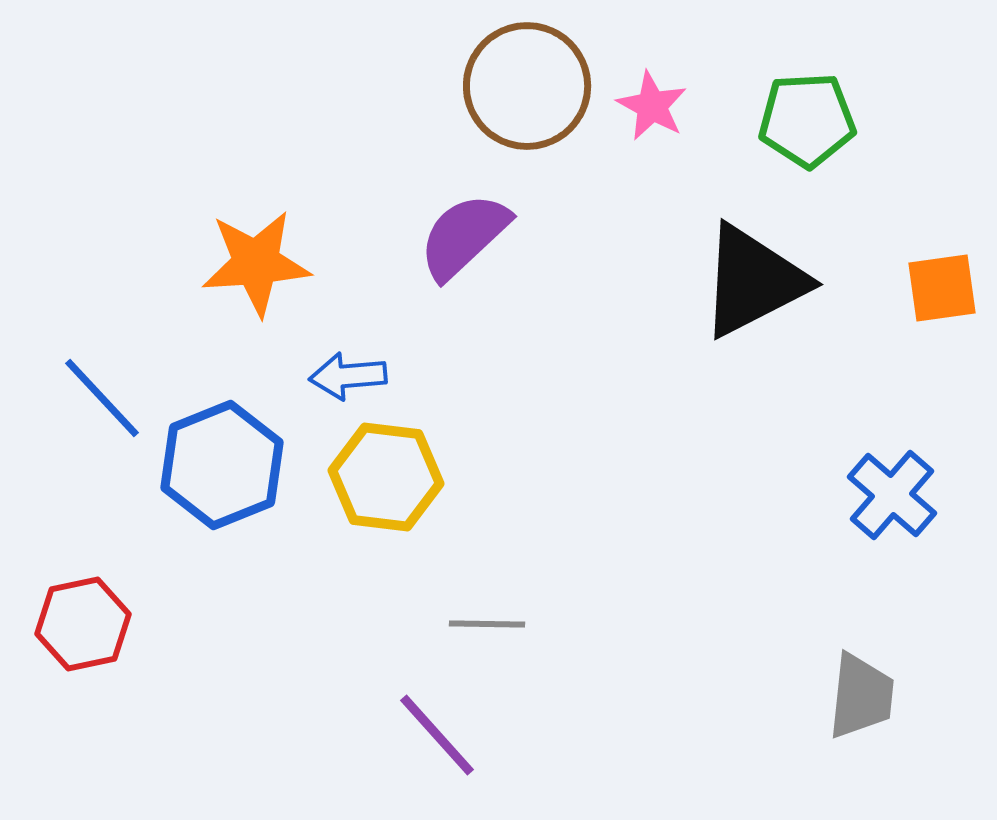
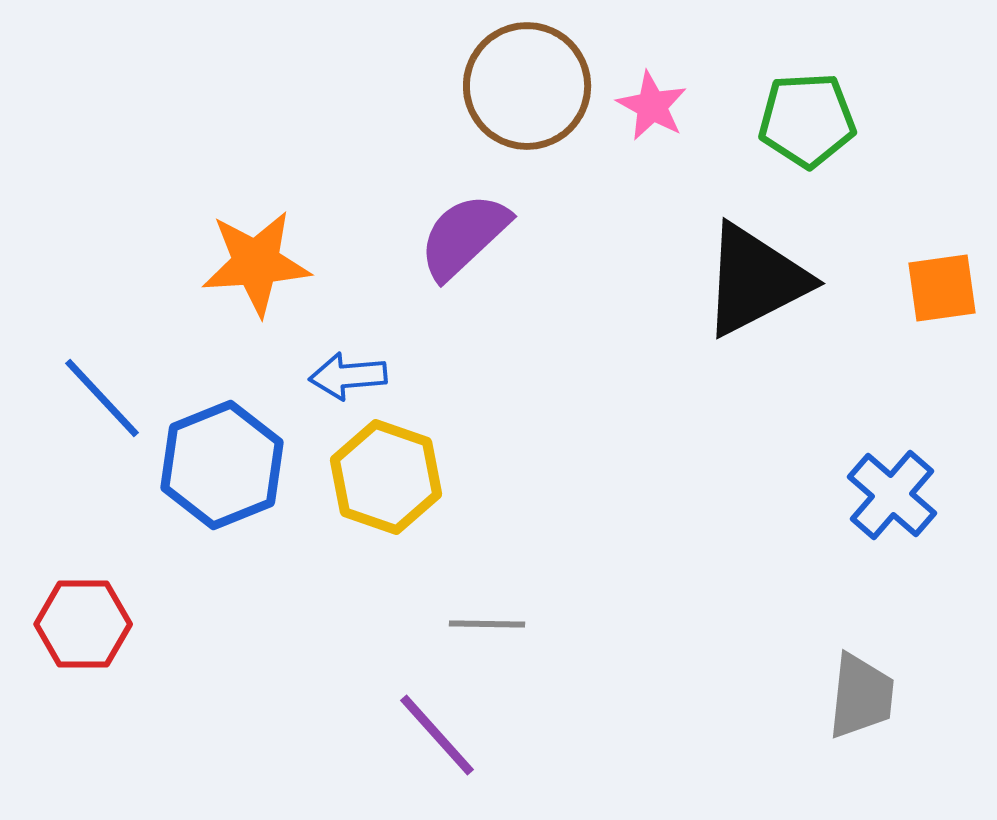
black triangle: moved 2 px right, 1 px up
yellow hexagon: rotated 12 degrees clockwise
red hexagon: rotated 12 degrees clockwise
